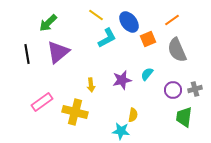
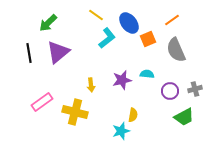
blue ellipse: moved 1 px down
cyan L-shape: rotated 10 degrees counterclockwise
gray semicircle: moved 1 px left
black line: moved 2 px right, 1 px up
cyan semicircle: rotated 56 degrees clockwise
purple circle: moved 3 px left, 1 px down
green trapezoid: rotated 125 degrees counterclockwise
cyan star: rotated 24 degrees counterclockwise
